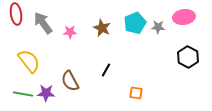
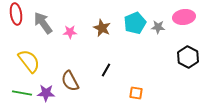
green line: moved 1 px left, 1 px up
